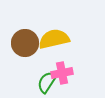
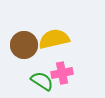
brown circle: moved 1 px left, 2 px down
green semicircle: moved 5 px left, 1 px up; rotated 90 degrees clockwise
